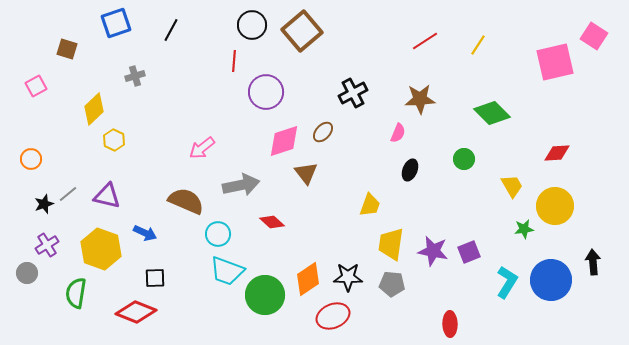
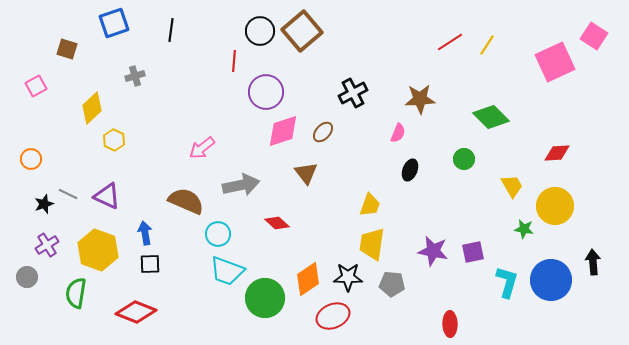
blue square at (116, 23): moved 2 px left
black circle at (252, 25): moved 8 px right, 6 px down
black line at (171, 30): rotated 20 degrees counterclockwise
red line at (425, 41): moved 25 px right, 1 px down
yellow line at (478, 45): moved 9 px right
pink square at (555, 62): rotated 12 degrees counterclockwise
yellow diamond at (94, 109): moved 2 px left, 1 px up
green diamond at (492, 113): moved 1 px left, 4 px down
pink diamond at (284, 141): moved 1 px left, 10 px up
gray line at (68, 194): rotated 66 degrees clockwise
purple triangle at (107, 196): rotated 12 degrees clockwise
red diamond at (272, 222): moved 5 px right, 1 px down
green star at (524, 229): rotated 18 degrees clockwise
blue arrow at (145, 233): rotated 125 degrees counterclockwise
yellow trapezoid at (391, 244): moved 19 px left
yellow hexagon at (101, 249): moved 3 px left, 1 px down
purple square at (469, 252): moved 4 px right; rotated 10 degrees clockwise
gray circle at (27, 273): moved 4 px down
black square at (155, 278): moved 5 px left, 14 px up
cyan L-shape at (507, 282): rotated 16 degrees counterclockwise
green circle at (265, 295): moved 3 px down
